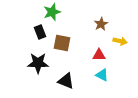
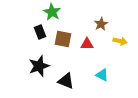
green star: rotated 24 degrees counterclockwise
brown square: moved 1 px right, 4 px up
red triangle: moved 12 px left, 11 px up
black star: moved 1 px right, 3 px down; rotated 20 degrees counterclockwise
